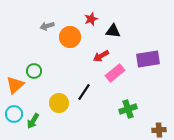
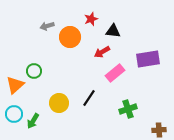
red arrow: moved 1 px right, 4 px up
black line: moved 5 px right, 6 px down
